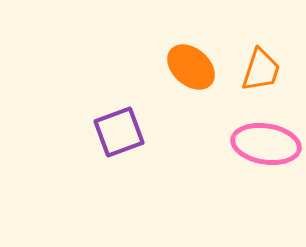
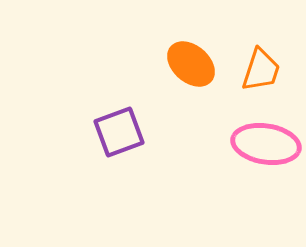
orange ellipse: moved 3 px up
